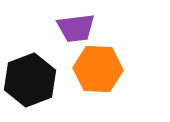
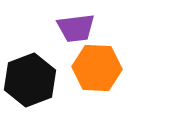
orange hexagon: moved 1 px left, 1 px up
